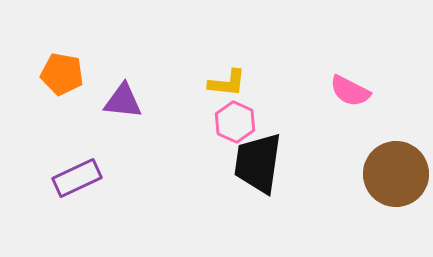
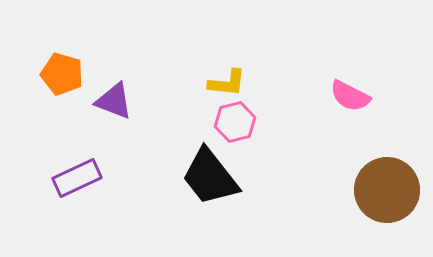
orange pentagon: rotated 6 degrees clockwise
pink semicircle: moved 5 px down
purple triangle: moved 9 px left; rotated 15 degrees clockwise
pink hexagon: rotated 21 degrees clockwise
black trapezoid: moved 48 px left, 14 px down; rotated 46 degrees counterclockwise
brown circle: moved 9 px left, 16 px down
